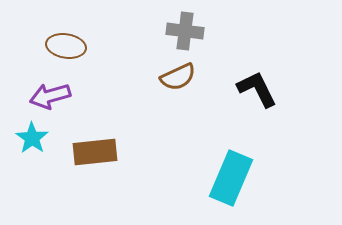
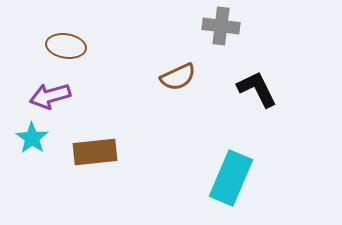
gray cross: moved 36 px right, 5 px up
